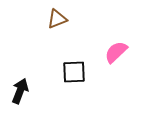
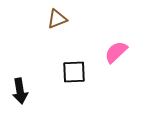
black arrow: rotated 150 degrees clockwise
